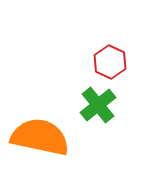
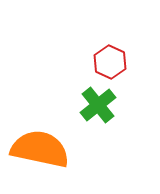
orange semicircle: moved 12 px down
